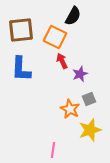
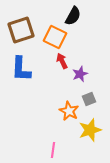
brown square: rotated 12 degrees counterclockwise
orange star: moved 1 px left, 2 px down
